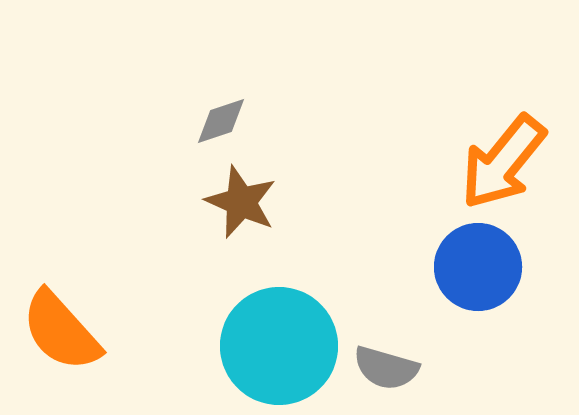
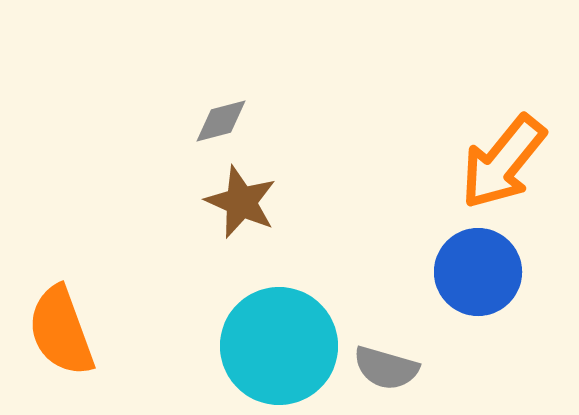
gray diamond: rotated 4 degrees clockwise
blue circle: moved 5 px down
orange semicircle: rotated 22 degrees clockwise
